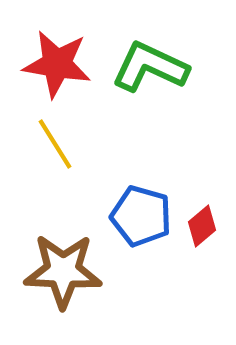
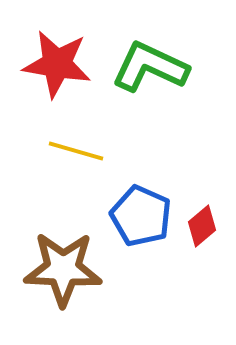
yellow line: moved 21 px right, 7 px down; rotated 42 degrees counterclockwise
blue pentagon: rotated 8 degrees clockwise
brown star: moved 2 px up
